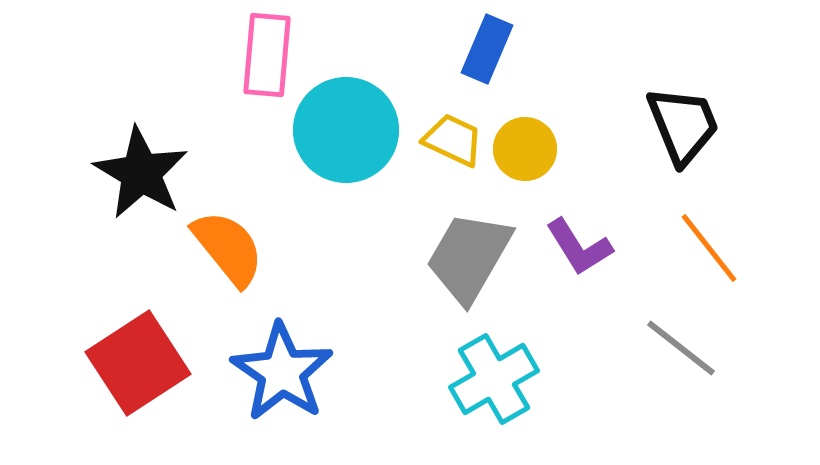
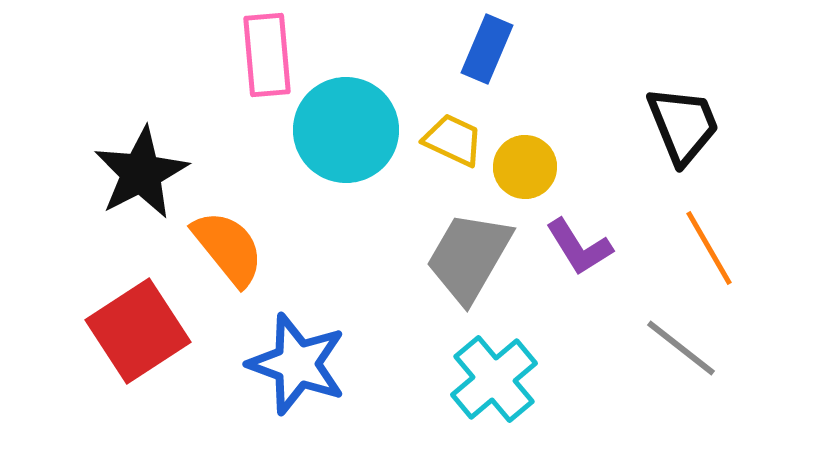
pink rectangle: rotated 10 degrees counterclockwise
yellow circle: moved 18 px down
black star: rotated 14 degrees clockwise
orange line: rotated 8 degrees clockwise
red square: moved 32 px up
blue star: moved 15 px right, 8 px up; rotated 14 degrees counterclockwise
cyan cross: rotated 10 degrees counterclockwise
